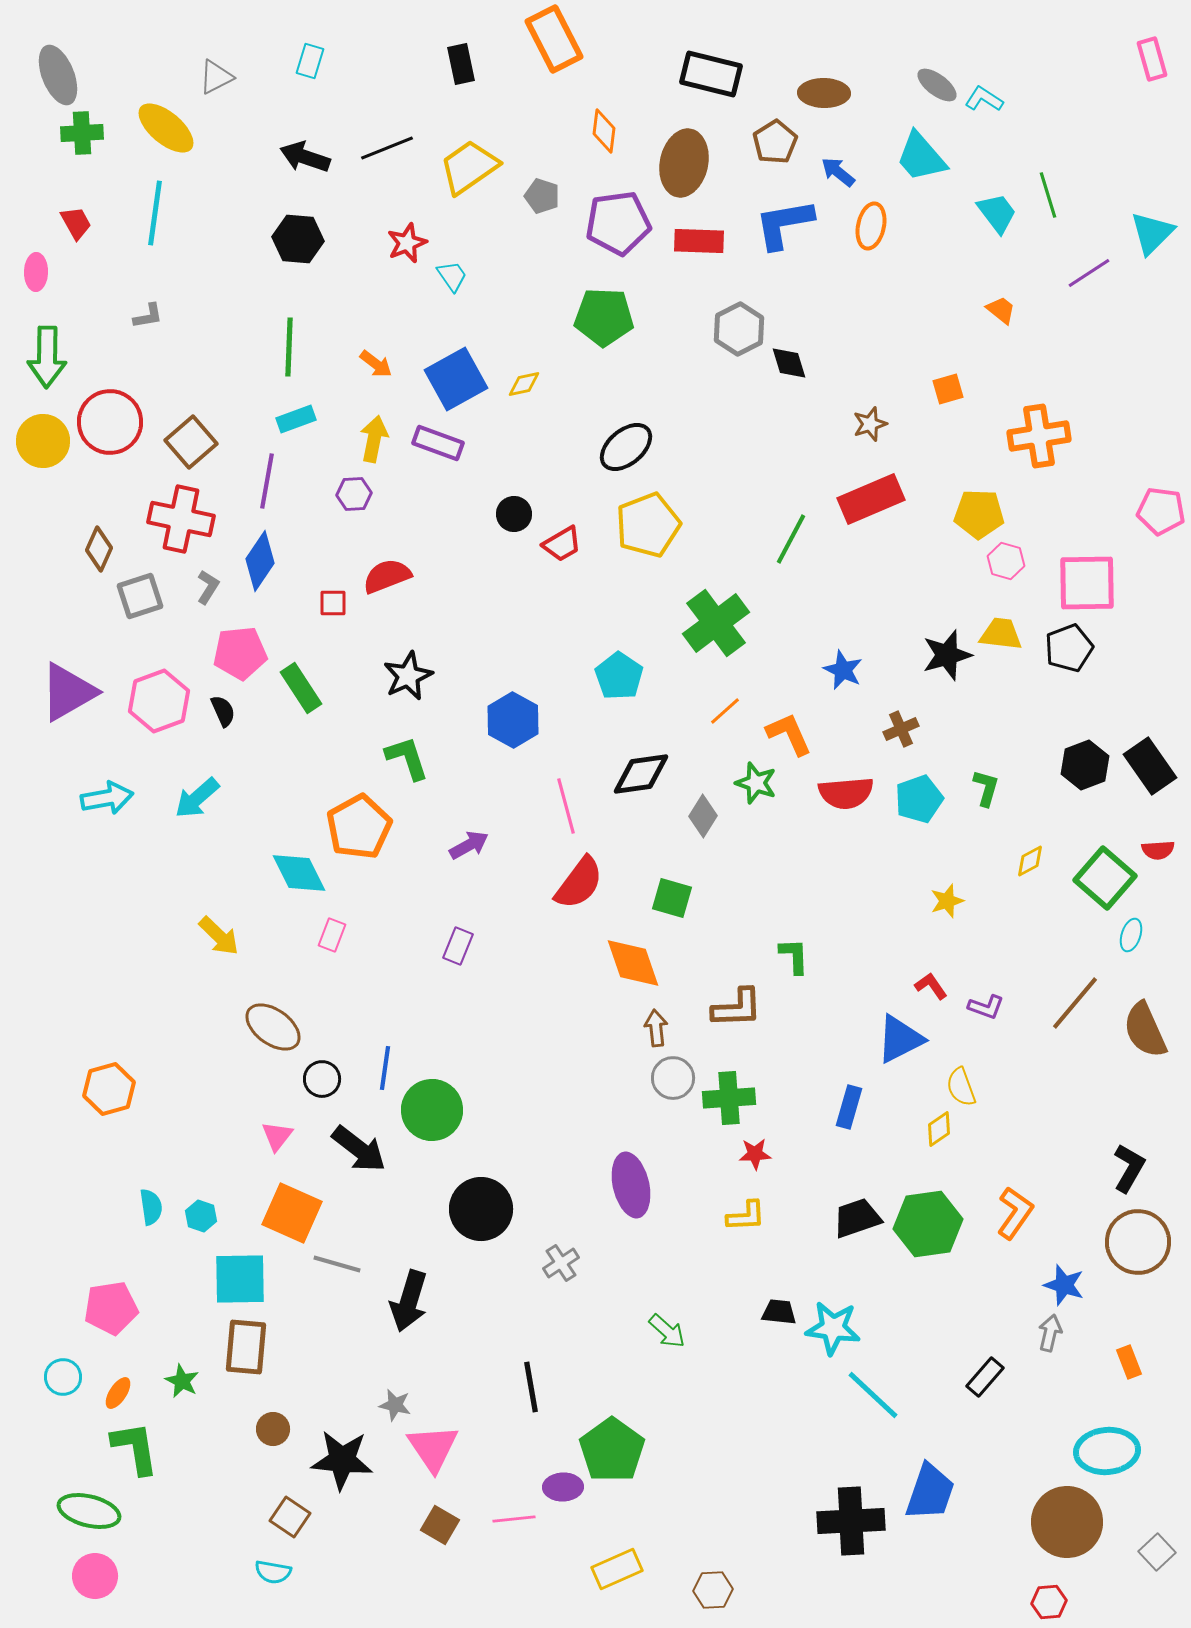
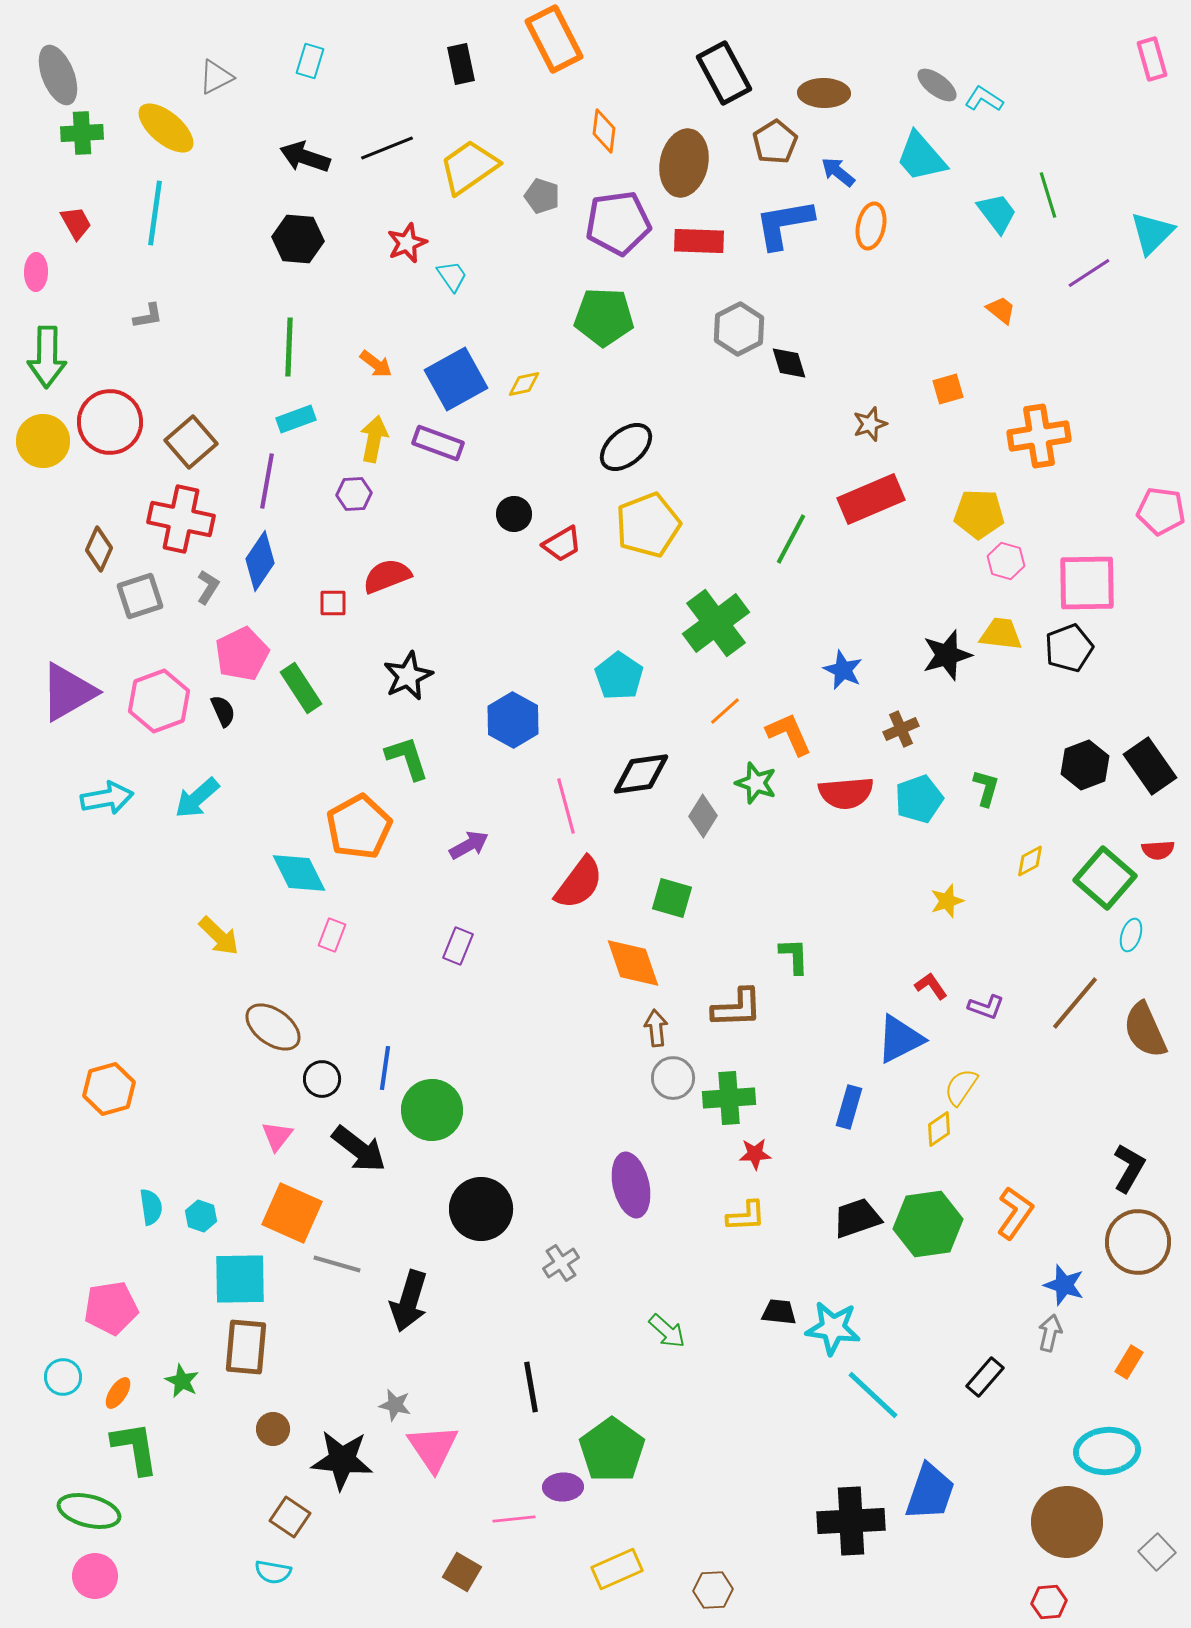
black rectangle at (711, 74): moved 13 px right, 1 px up; rotated 48 degrees clockwise
pink pentagon at (240, 653): moved 2 px right, 1 px down; rotated 20 degrees counterclockwise
yellow semicircle at (961, 1087): rotated 54 degrees clockwise
orange rectangle at (1129, 1362): rotated 52 degrees clockwise
brown square at (440, 1525): moved 22 px right, 47 px down
